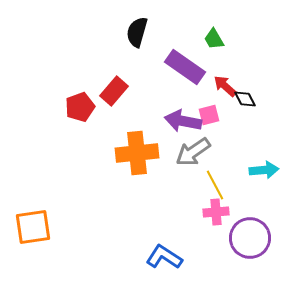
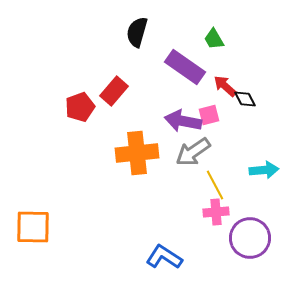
orange square: rotated 9 degrees clockwise
